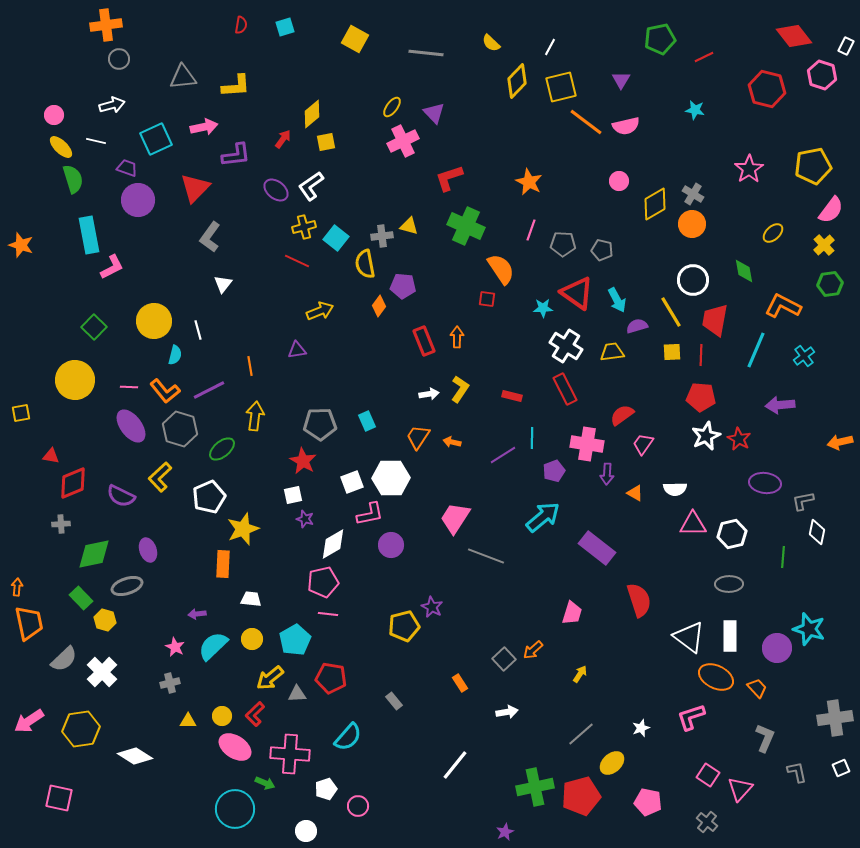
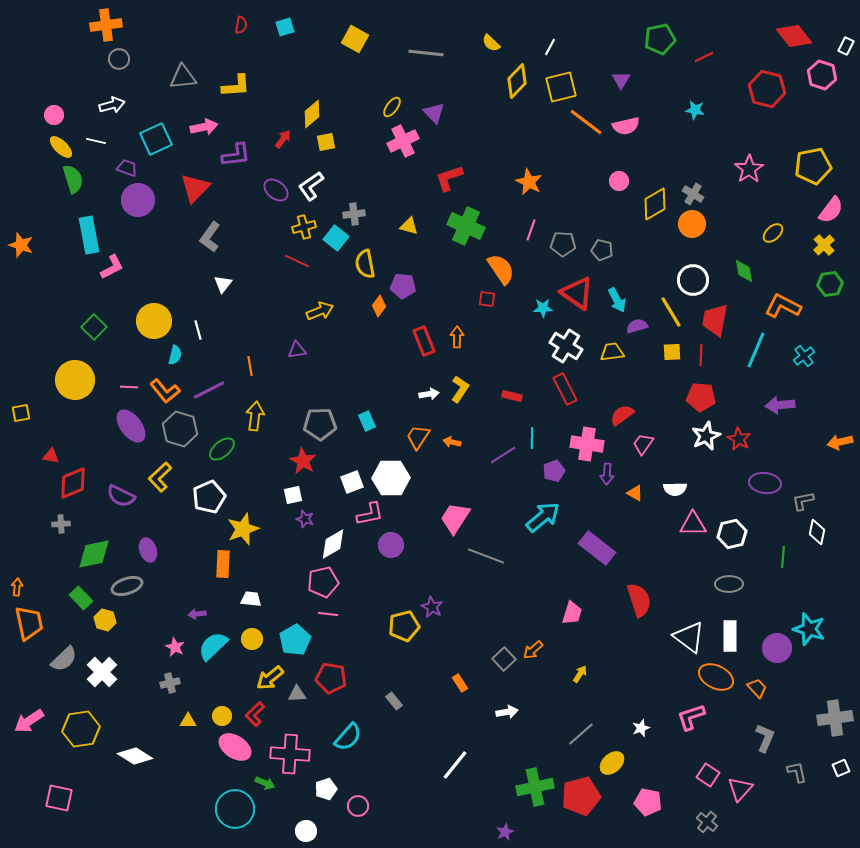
gray cross at (382, 236): moved 28 px left, 22 px up
